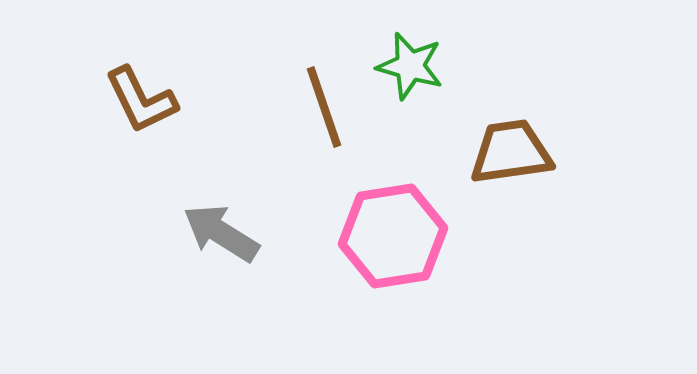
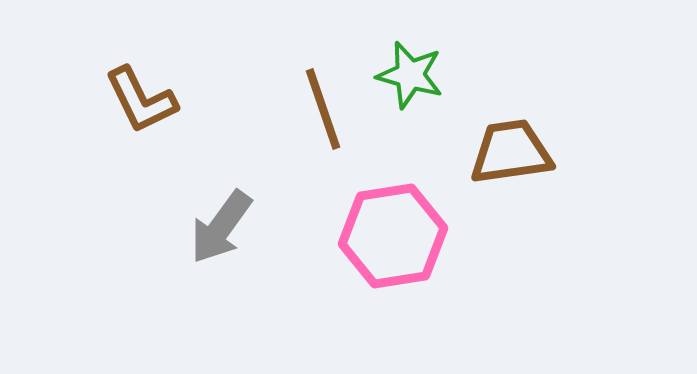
green star: moved 9 px down
brown line: moved 1 px left, 2 px down
gray arrow: moved 6 px up; rotated 86 degrees counterclockwise
